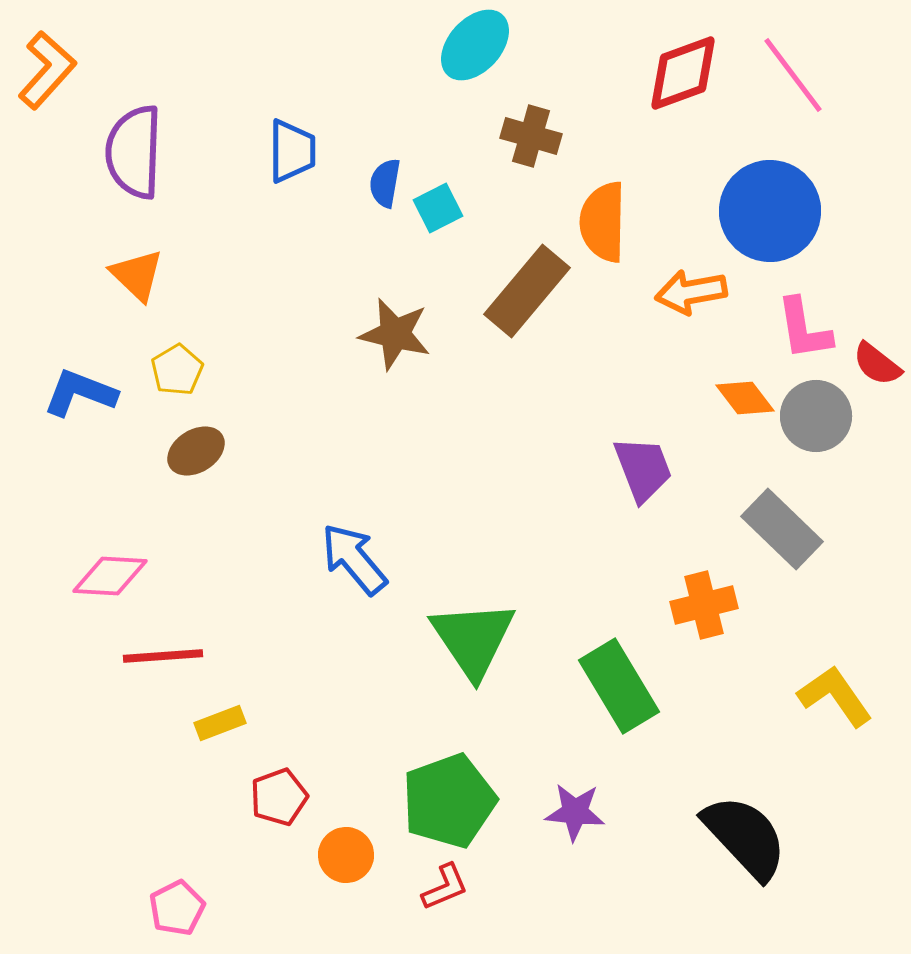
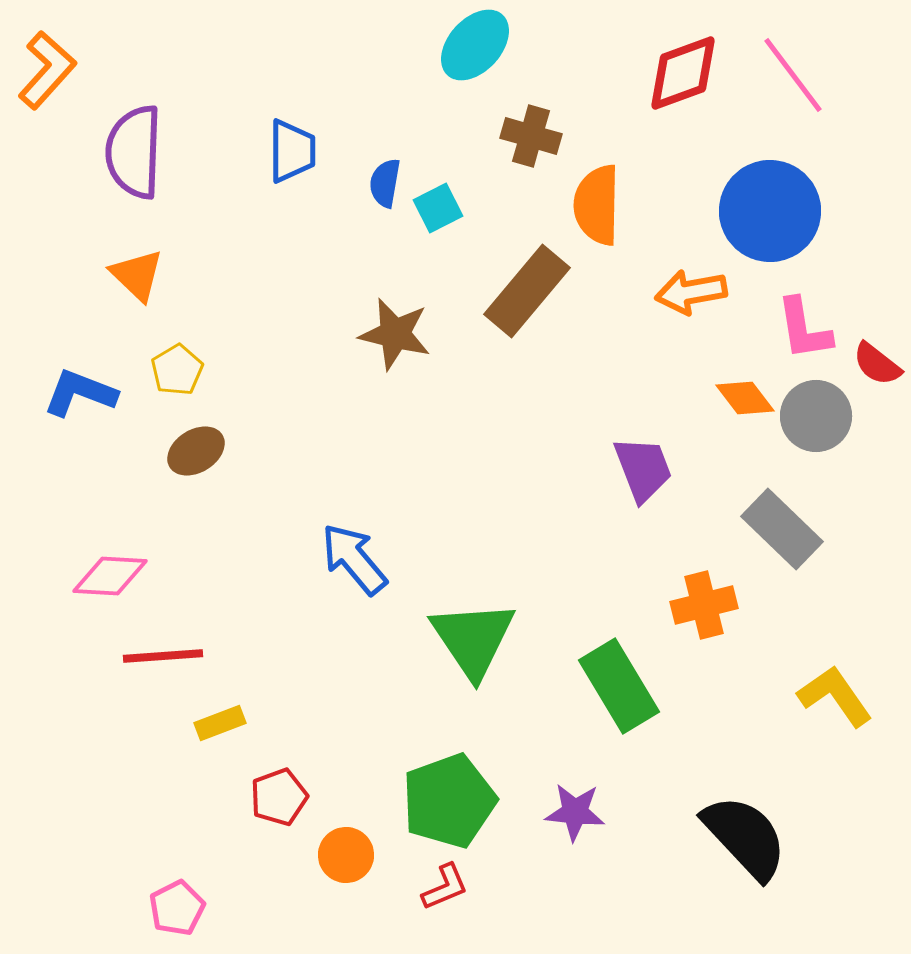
orange semicircle: moved 6 px left, 17 px up
